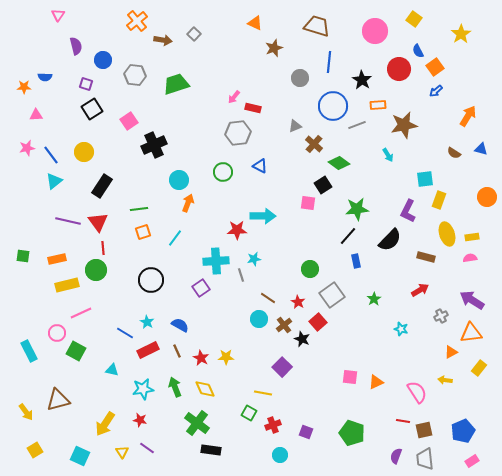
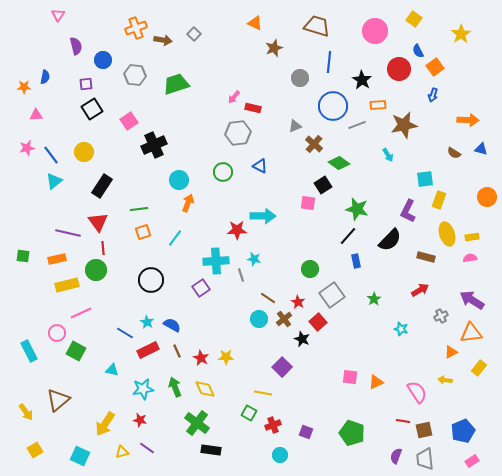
orange cross at (137, 21): moved 1 px left, 7 px down; rotated 20 degrees clockwise
blue semicircle at (45, 77): rotated 80 degrees counterclockwise
purple square at (86, 84): rotated 24 degrees counterclockwise
blue arrow at (436, 91): moved 3 px left, 4 px down; rotated 32 degrees counterclockwise
orange arrow at (468, 116): moved 4 px down; rotated 60 degrees clockwise
green star at (357, 209): rotated 20 degrees clockwise
purple line at (68, 221): moved 12 px down
cyan star at (254, 259): rotated 24 degrees clockwise
blue semicircle at (180, 325): moved 8 px left
brown cross at (284, 325): moved 6 px up
brown triangle at (58, 400): rotated 25 degrees counterclockwise
yellow triangle at (122, 452): rotated 48 degrees clockwise
